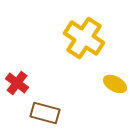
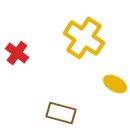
red cross: moved 30 px up
brown rectangle: moved 16 px right
